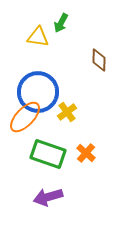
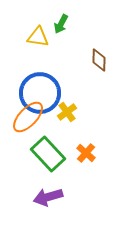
green arrow: moved 1 px down
blue circle: moved 2 px right, 1 px down
orange ellipse: moved 3 px right
green rectangle: rotated 28 degrees clockwise
